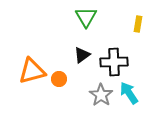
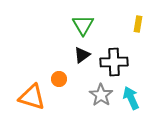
green triangle: moved 3 px left, 8 px down
orange triangle: moved 26 px down; rotated 32 degrees clockwise
cyan arrow: moved 2 px right, 5 px down; rotated 10 degrees clockwise
